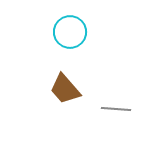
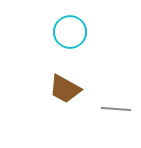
brown trapezoid: rotated 20 degrees counterclockwise
